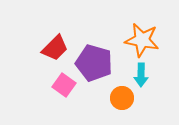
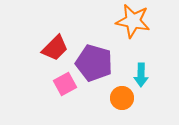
orange star: moved 9 px left, 19 px up
pink square: moved 1 px right, 1 px up; rotated 25 degrees clockwise
